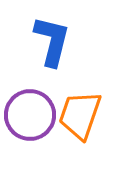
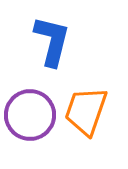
orange trapezoid: moved 6 px right, 4 px up
